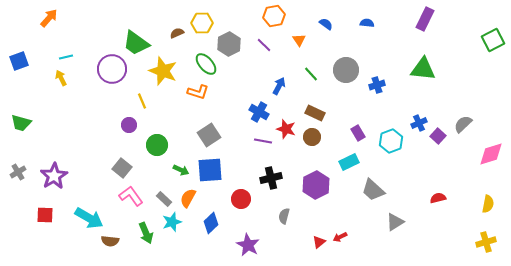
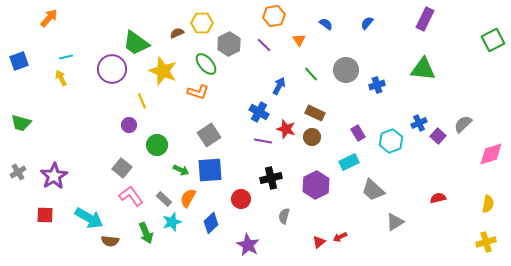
blue semicircle at (367, 23): rotated 56 degrees counterclockwise
